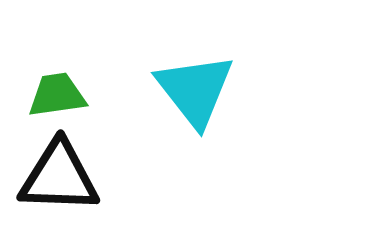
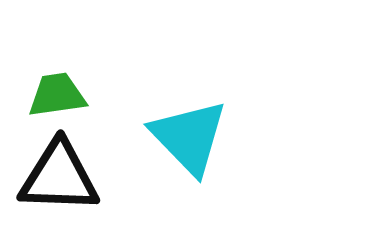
cyan triangle: moved 6 px left, 47 px down; rotated 6 degrees counterclockwise
